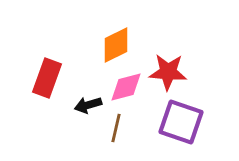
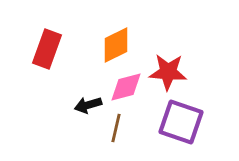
red rectangle: moved 29 px up
